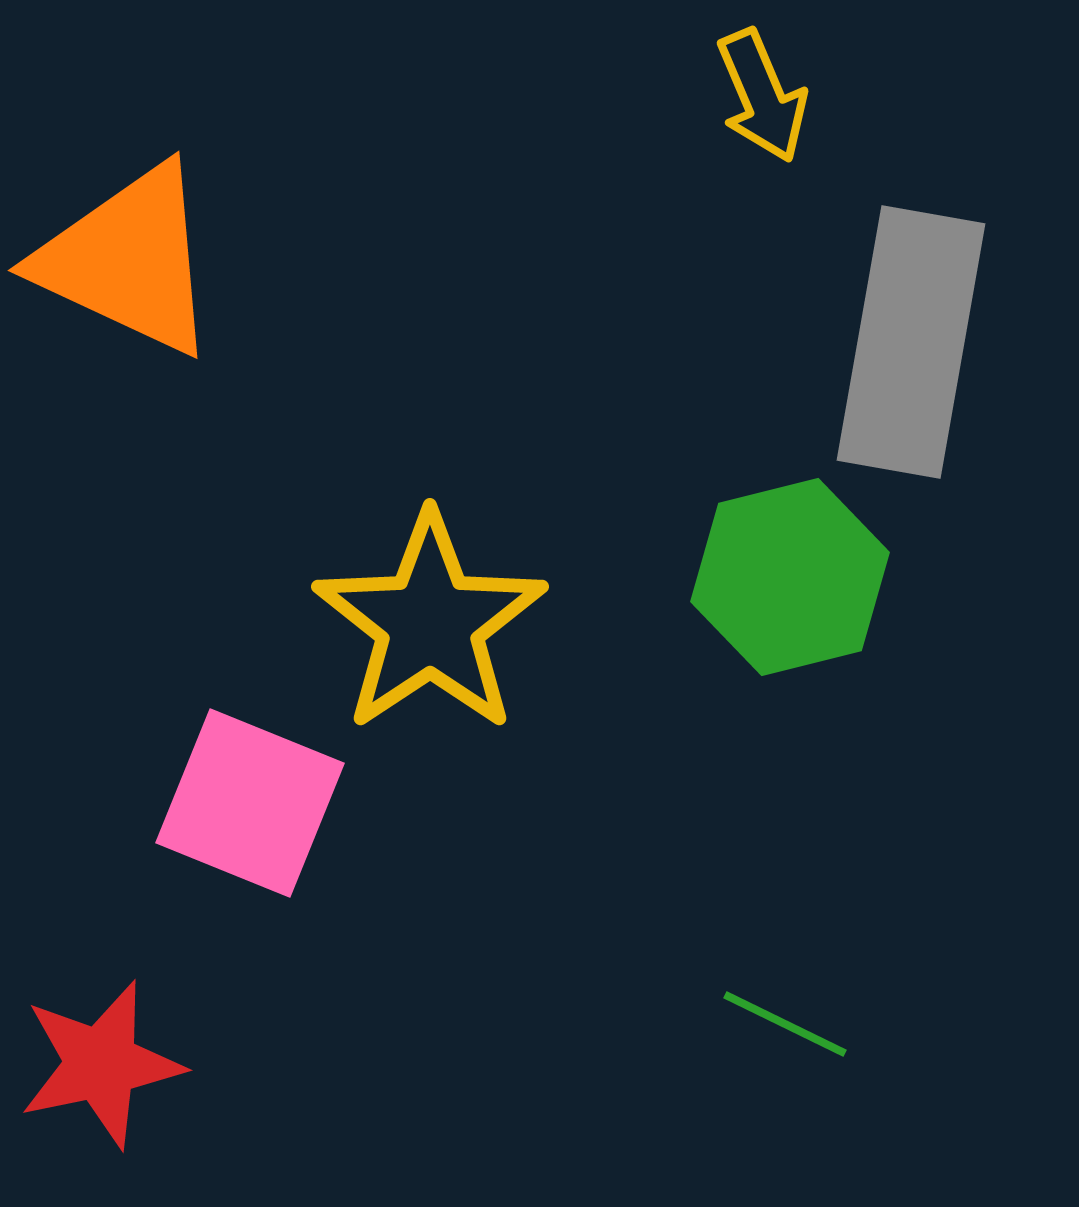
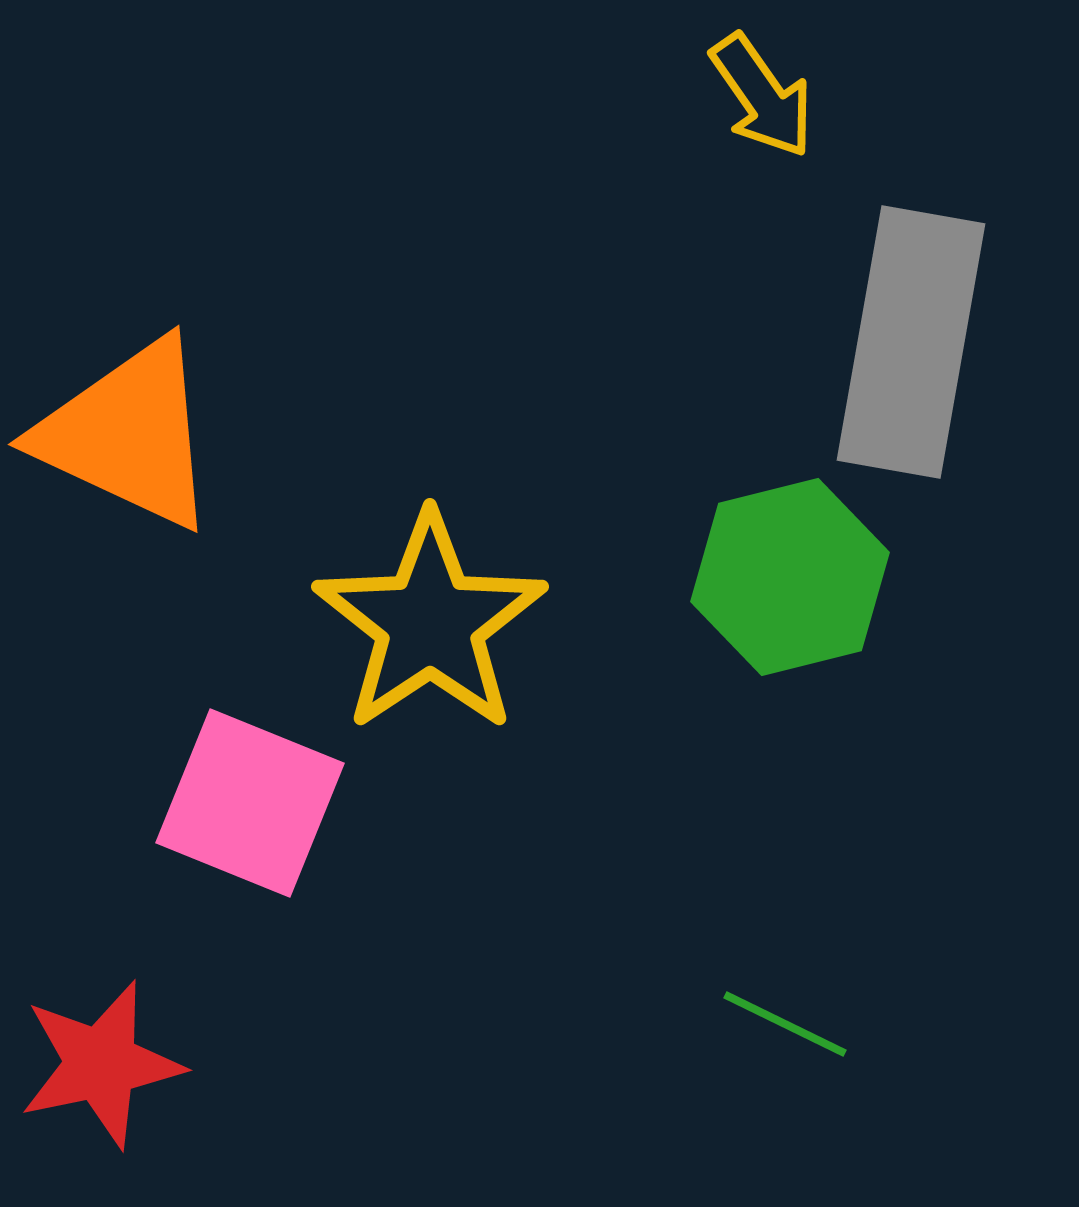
yellow arrow: rotated 12 degrees counterclockwise
orange triangle: moved 174 px down
